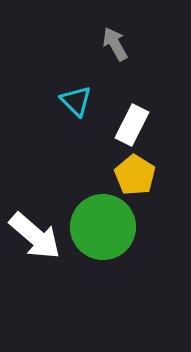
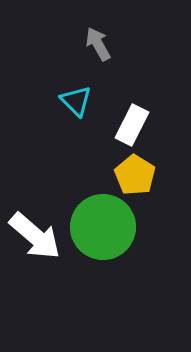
gray arrow: moved 17 px left
